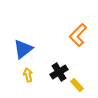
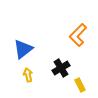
black cross: moved 2 px right, 4 px up
yellow rectangle: moved 3 px right; rotated 16 degrees clockwise
